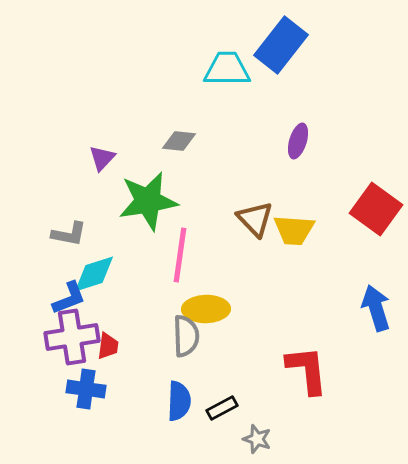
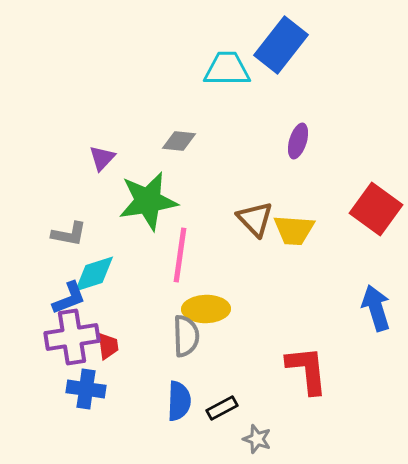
red trapezoid: rotated 16 degrees counterclockwise
